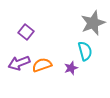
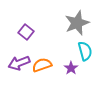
gray star: moved 16 px left
purple star: rotated 16 degrees counterclockwise
